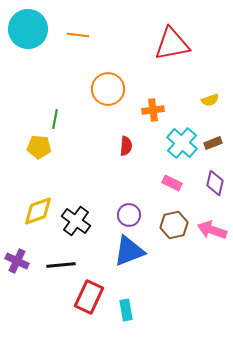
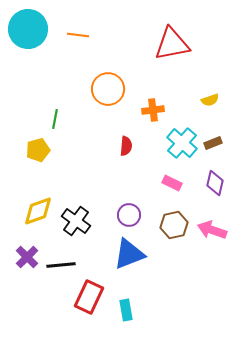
yellow pentagon: moved 1 px left, 3 px down; rotated 20 degrees counterclockwise
blue triangle: moved 3 px down
purple cross: moved 10 px right, 4 px up; rotated 20 degrees clockwise
